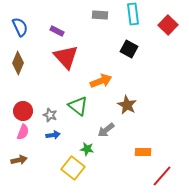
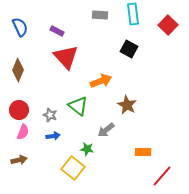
brown diamond: moved 7 px down
red circle: moved 4 px left, 1 px up
blue arrow: moved 1 px down
